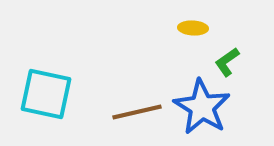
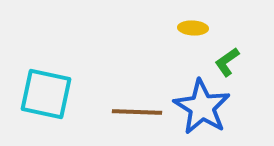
brown line: rotated 15 degrees clockwise
